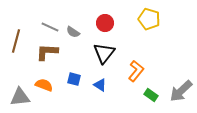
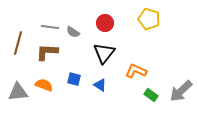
gray line: rotated 18 degrees counterclockwise
brown line: moved 2 px right, 2 px down
orange L-shape: rotated 105 degrees counterclockwise
gray triangle: moved 2 px left, 5 px up
